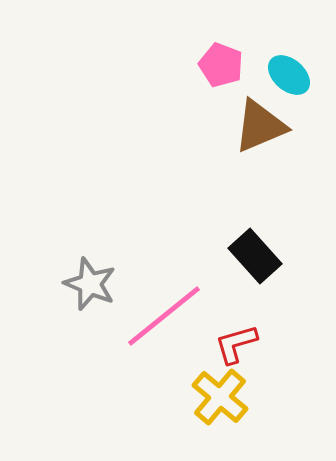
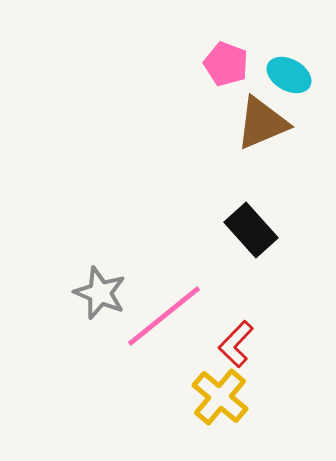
pink pentagon: moved 5 px right, 1 px up
cyan ellipse: rotated 12 degrees counterclockwise
brown triangle: moved 2 px right, 3 px up
black rectangle: moved 4 px left, 26 px up
gray star: moved 10 px right, 9 px down
red L-shape: rotated 30 degrees counterclockwise
